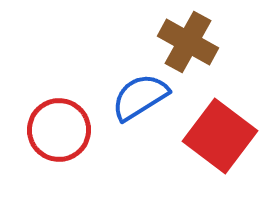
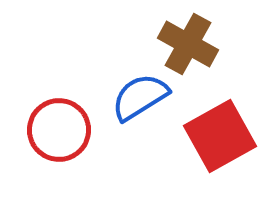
brown cross: moved 2 px down
red square: rotated 24 degrees clockwise
